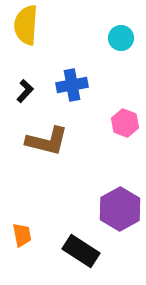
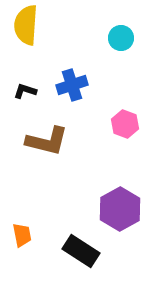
blue cross: rotated 8 degrees counterclockwise
black L-shape: rotated 115 degrees counterclockwise
pink hexagon: moved 1 px down
